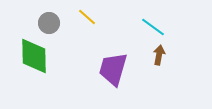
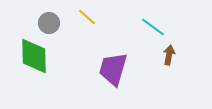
brown arrow: moved 10 px right
